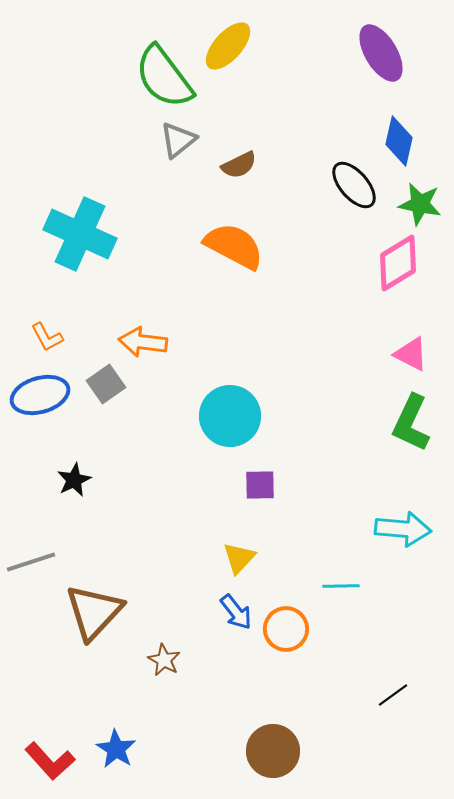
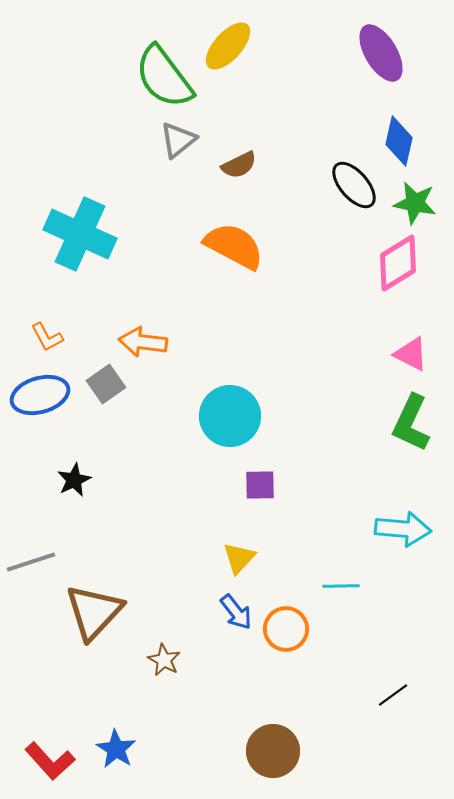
green star: moved 5 px left, 1 px up
